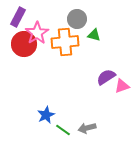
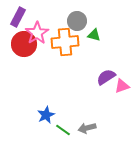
gray circle: moved 2 px down
